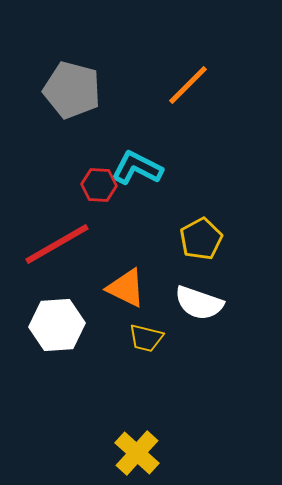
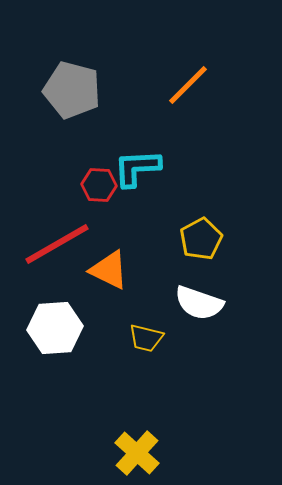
cyan L-shape: rotated 30 degrees counterclockwise
orange triangle: moved 17 px left, 18 px up
white hexagon: moved 2 px left, 3 px down
